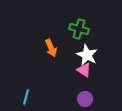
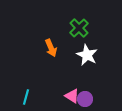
green cross: moved 1 px up; rotated 30 degrees clockwise
pink triangle: moved 12 px left, 26 px down
